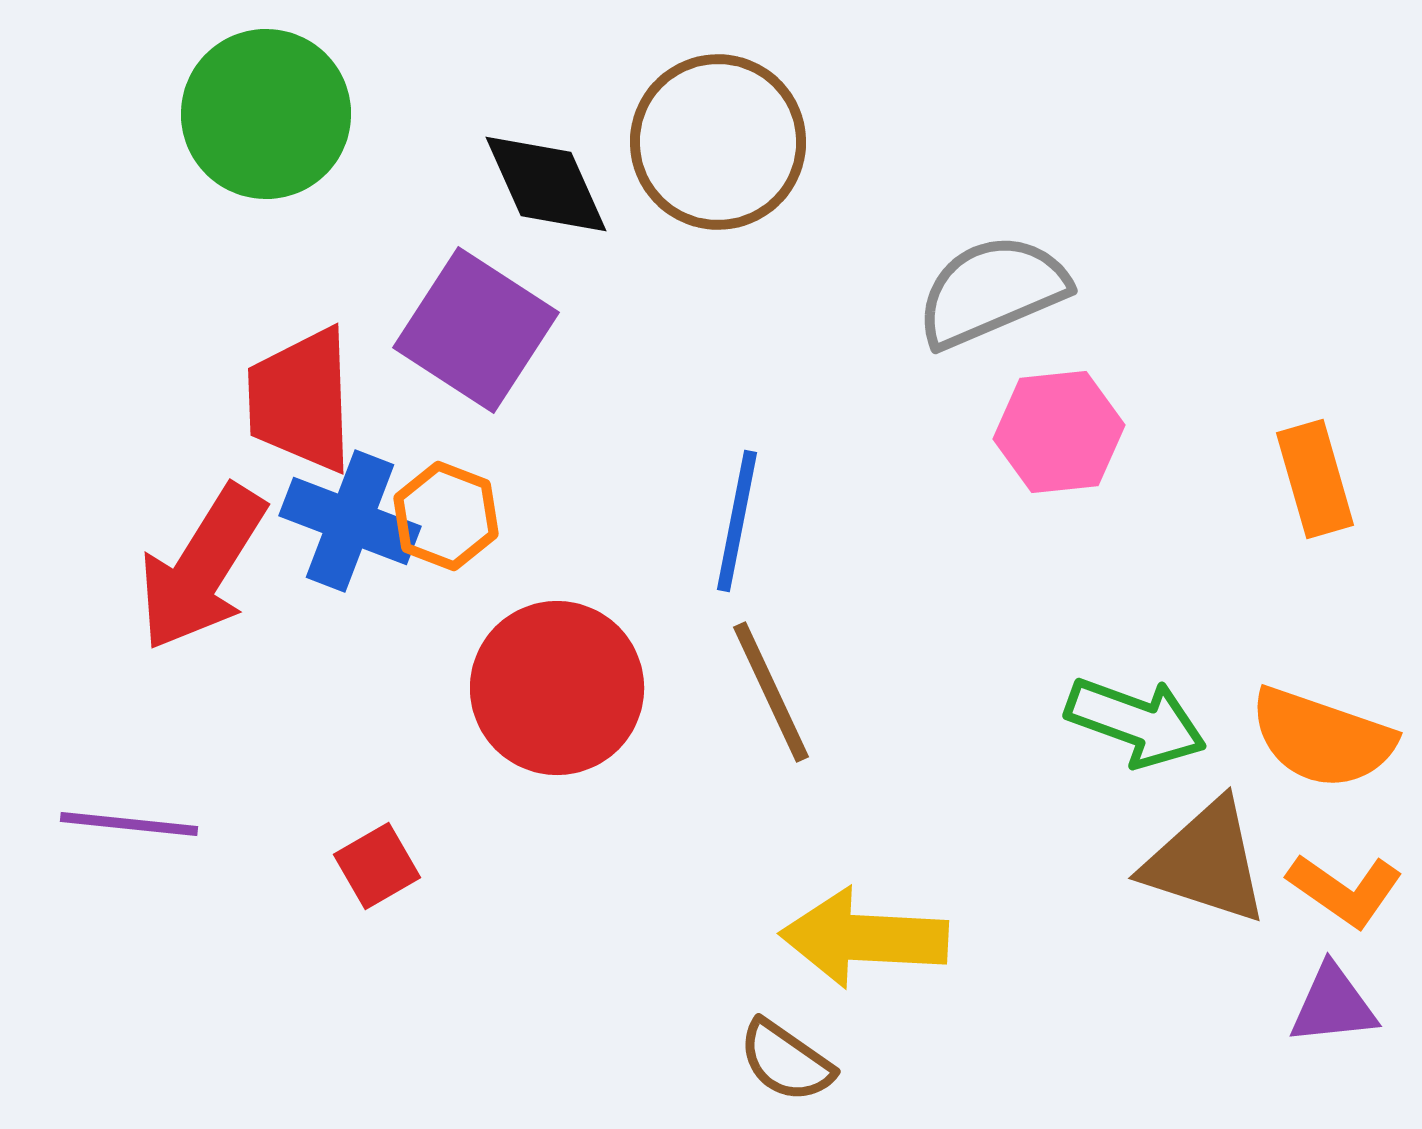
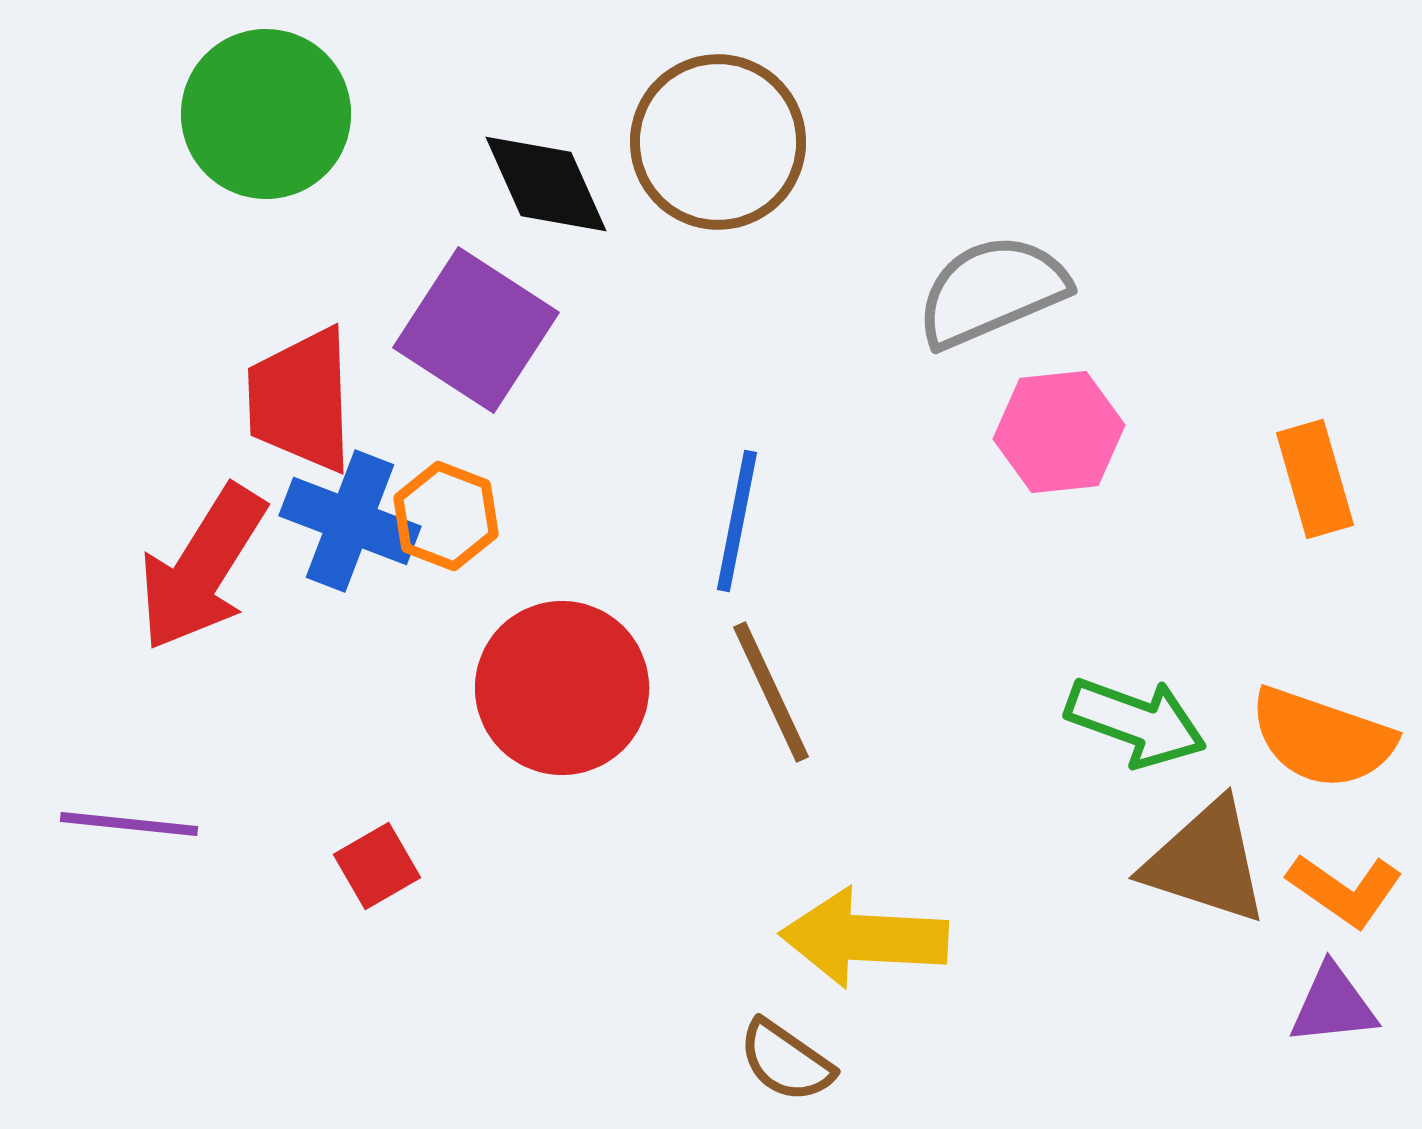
red circle: moved 5 px right
